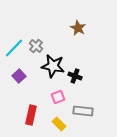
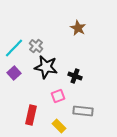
black star: moved 7 px left, 1 px down
purple square: moved 5 px left, 3 px up
pink square: moved 1 px up
yellow rectangle: moved 2 px down
